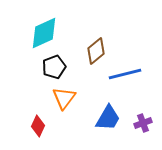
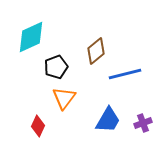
cyan diamond: moved 13 px left, 4 px down
black pentagon: moved 2 px right
blue trapezoid: moved 2 px down
